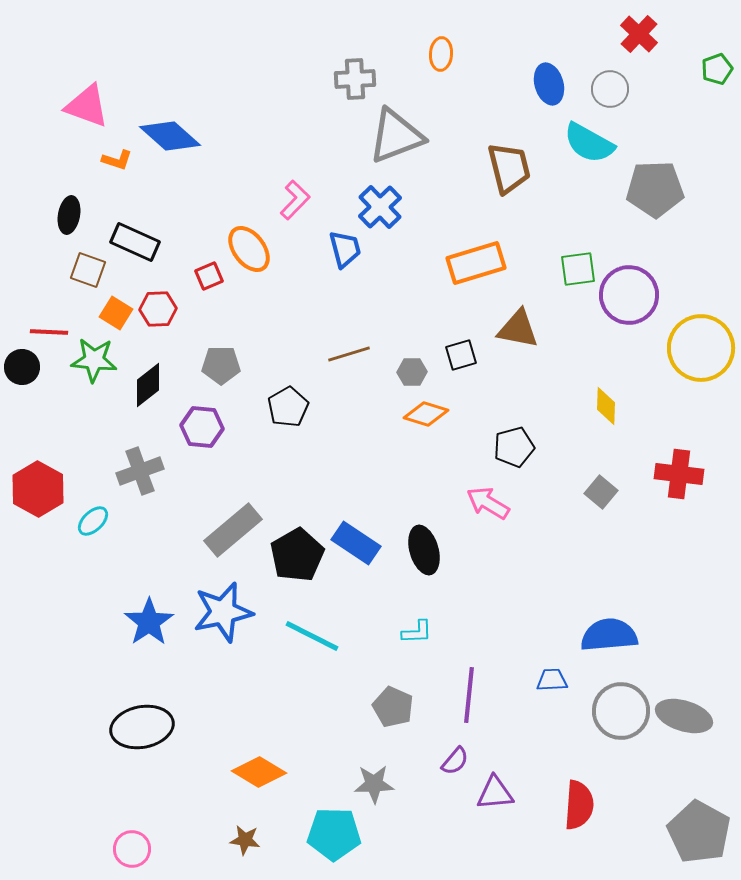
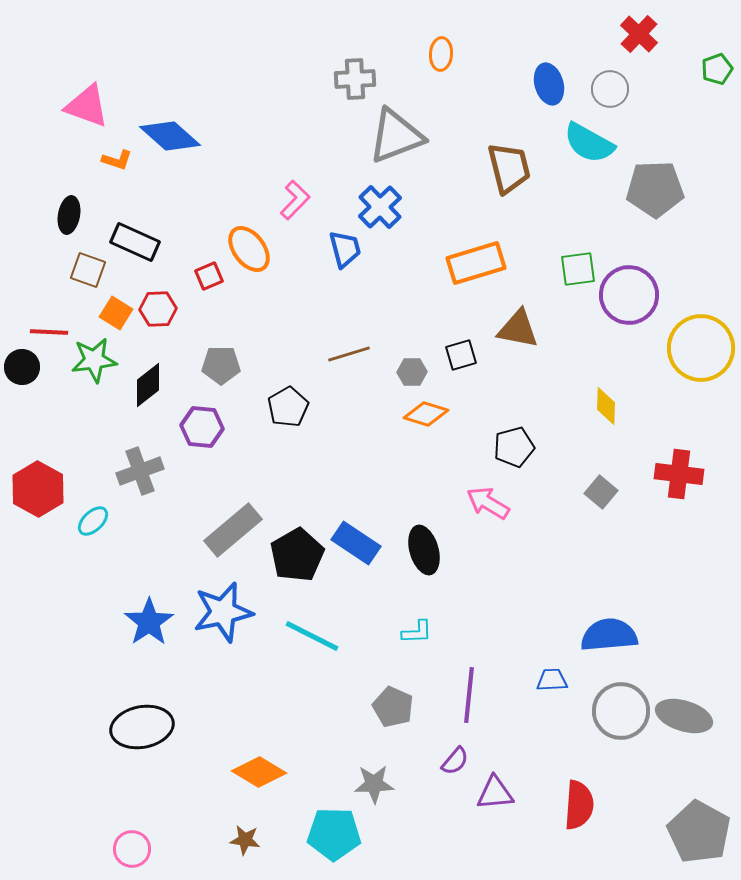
green star at (94, 360): rotated 12 degrees counterclockwise
